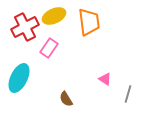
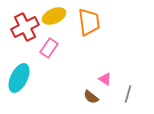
brown semicircle: moved 25 px right, 2 px up; rotated 21 degrees counterclockwise
